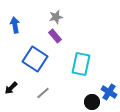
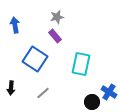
gray star: moved 1 px right
black arrow: rotated 40 degrees counterclockwise
